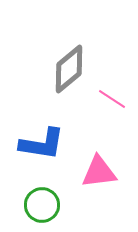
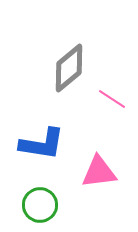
gray diamond: moved 1 px up
green circle: moved 2 px left
